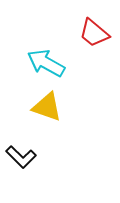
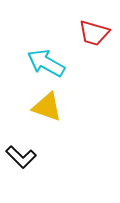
red trapezoid: rotated 24 degrees counterclockwise
